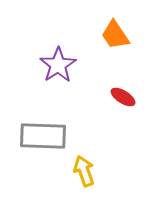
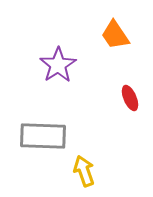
red ellipse: moved 7 px right, 1 px down; rotated 35 degrees clockwise
